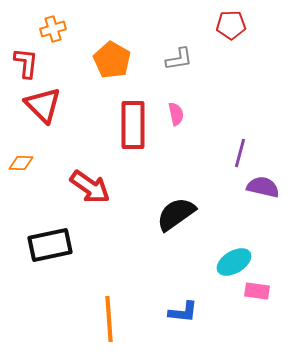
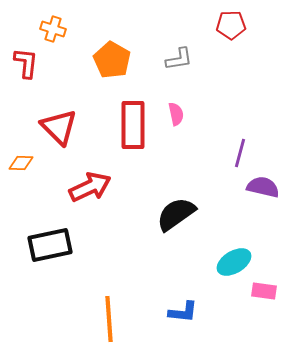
orange cross: rotated 35 degrees clockwise
red triangle: moved 16 px right, 22 px down
red arrow: rotated 60 degrees counterclockwise
pink rectangle: moved 7 px right
